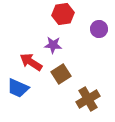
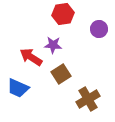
red arrow: moved 5 px up
